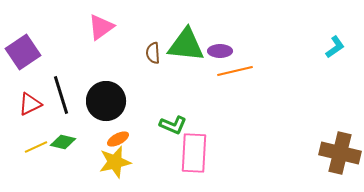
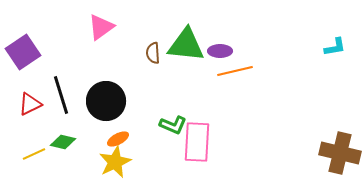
cyan L-shape: rotated 25 degrees clockwise
yellow line: moved 2 px left, 7 px down
pink rectangle: moved 3 px right, 11 px up
yellow star: rotated 12 degrees counterclockwise
